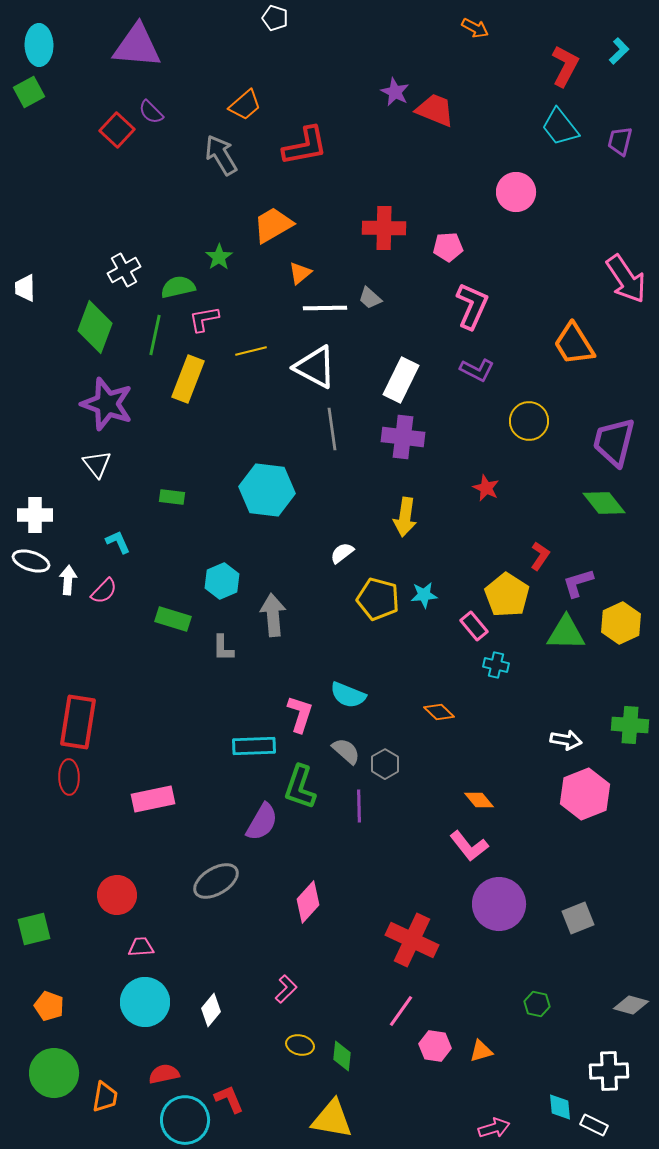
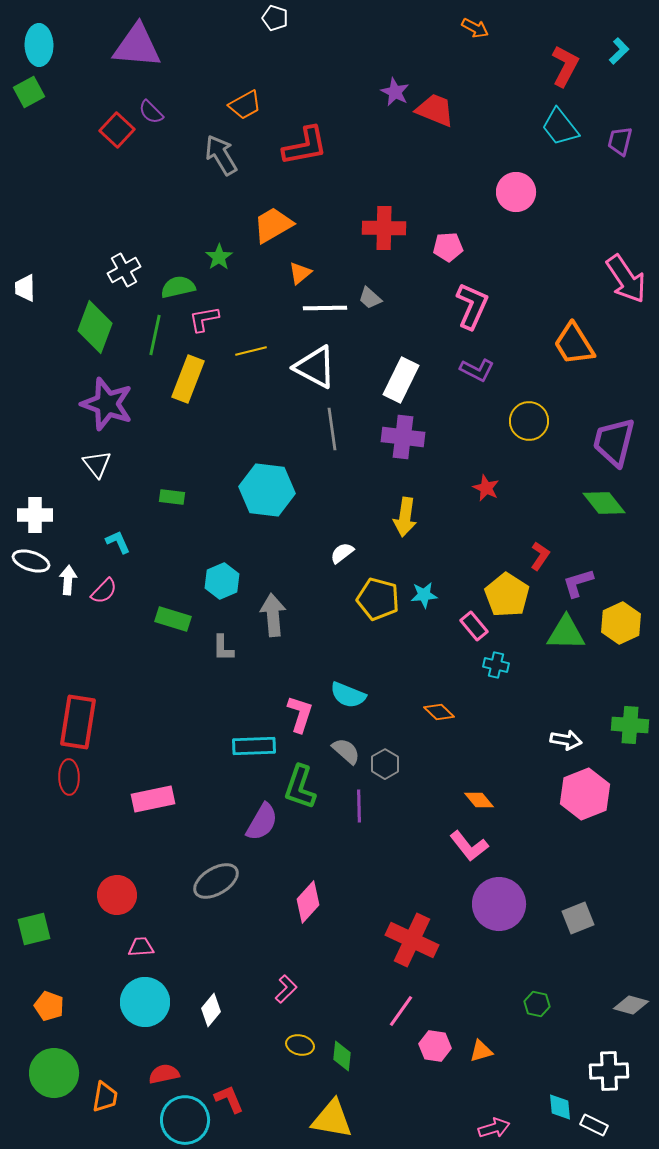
orange trapezoid at (245, 105): rotated 12 degrees clockwise
